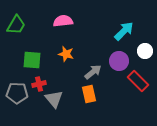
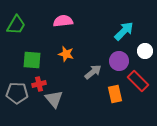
orange rectangle: moved 26 px right
